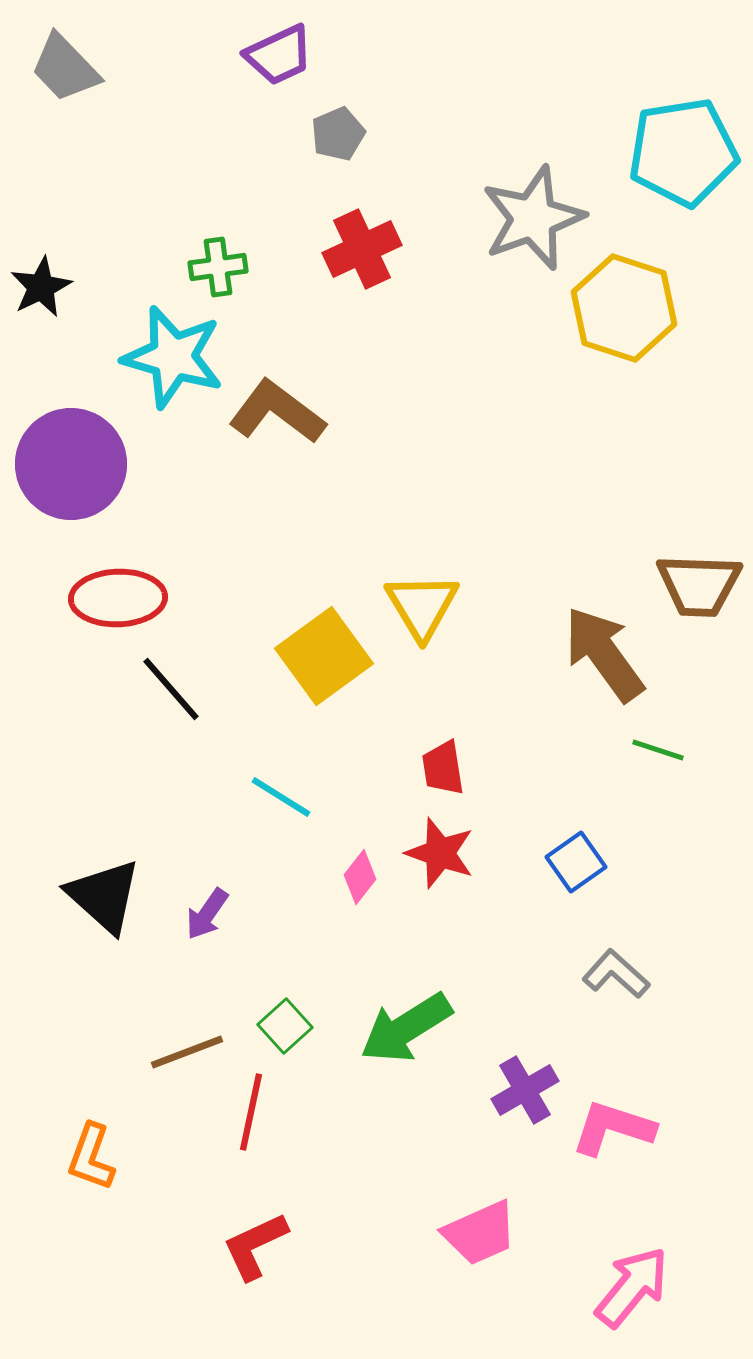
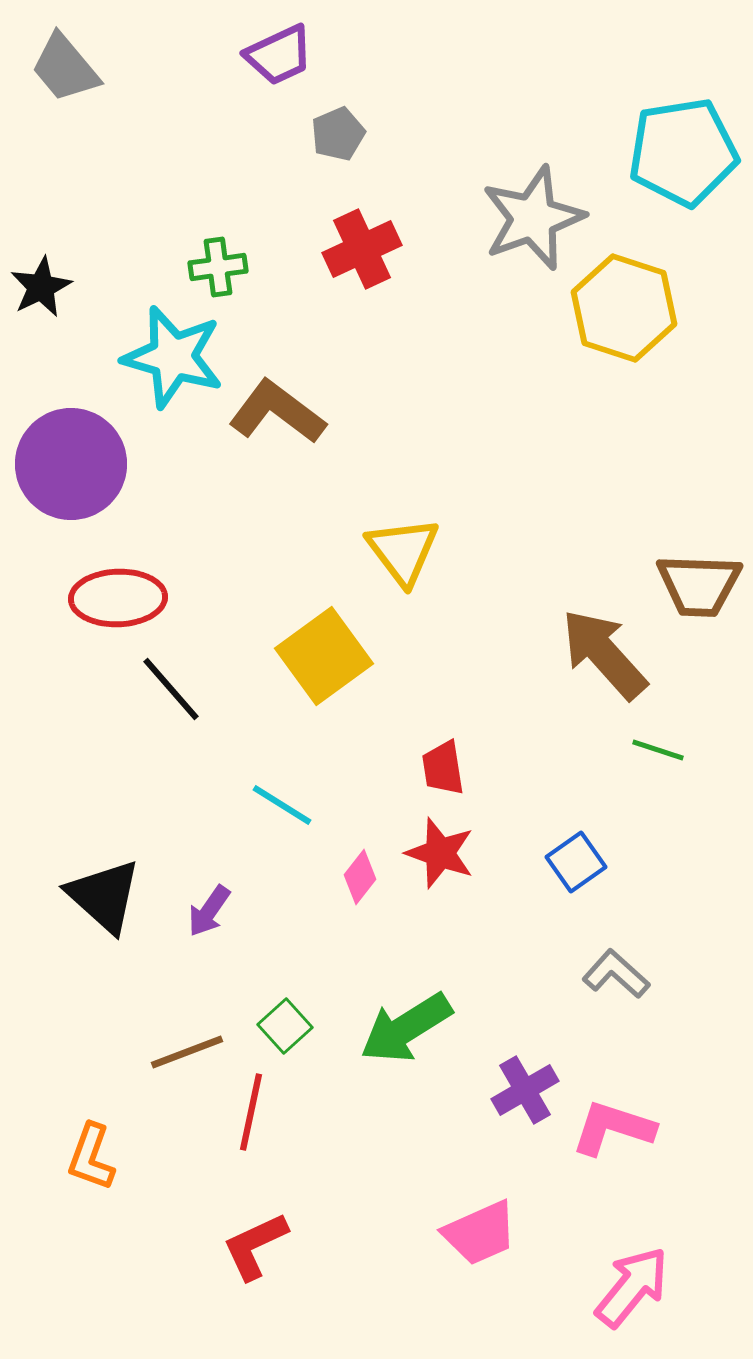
gray trapezoid: rotated 4 degrees clockwise
yellow triangle: moved 19 px left, 55 px up; rotated 6 degrees counterclockwise
brown arrow: rotated 6 degrees counterclockwise
cyan line: moved 1 px right, 8 px down
purple arrow: moved 2 px right, 3 px up
